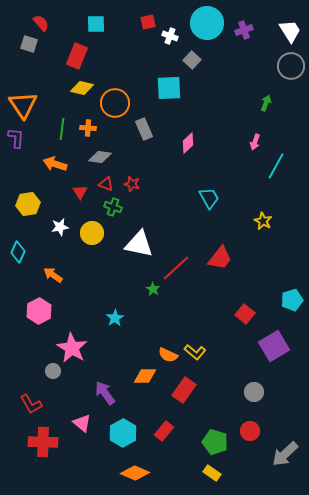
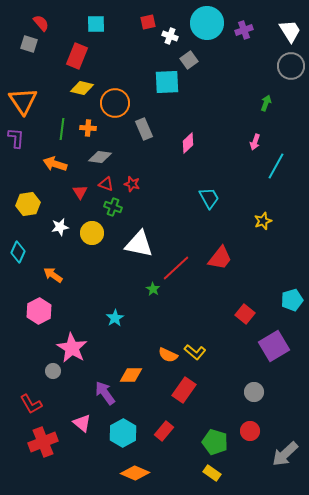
gray square at (192, 60): moved 3 px left; rotated 12 degrees clockwise
cyan square at (169, 88): moved 2 px left, 6 px up
orange triangle at (23, 105): moved 4 px up
yellow star at (263, 221): rotated 24 degrees clockwise
orange diamond at (145, 376): moved 14 px left, 1 px up
red cross at (43, 442): rotated 24 degrees counterclockwise
